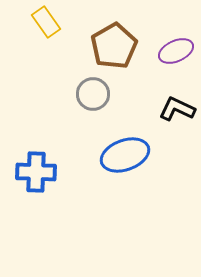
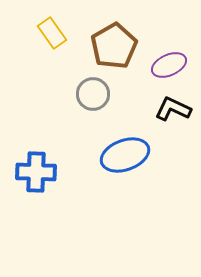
yellow rectangle: moved 6 px right, 11 px down
purple ellipse: moved 7 px left, 14 px down
black L-shape: moved 4 px left
